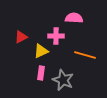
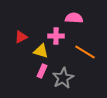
yellow triangle: rotated 42 degrees clockwise
orange line: moved 3 px up; rotated 15 degrees clockwise
pink rectangle: moved 1 px right, 2 px up; rotated 16 degrees clockwise
gray star: moved 2 px up; rotated 20 degrees clockwise
